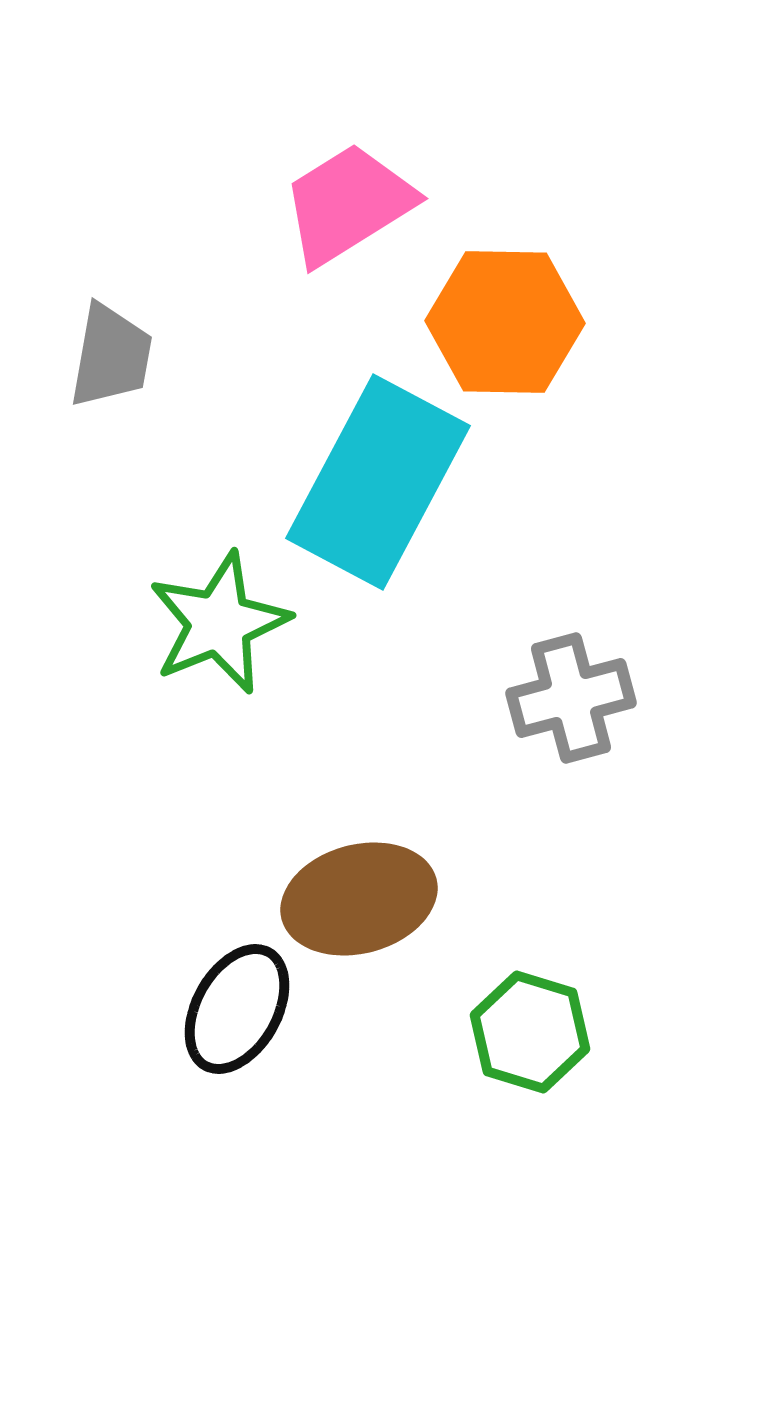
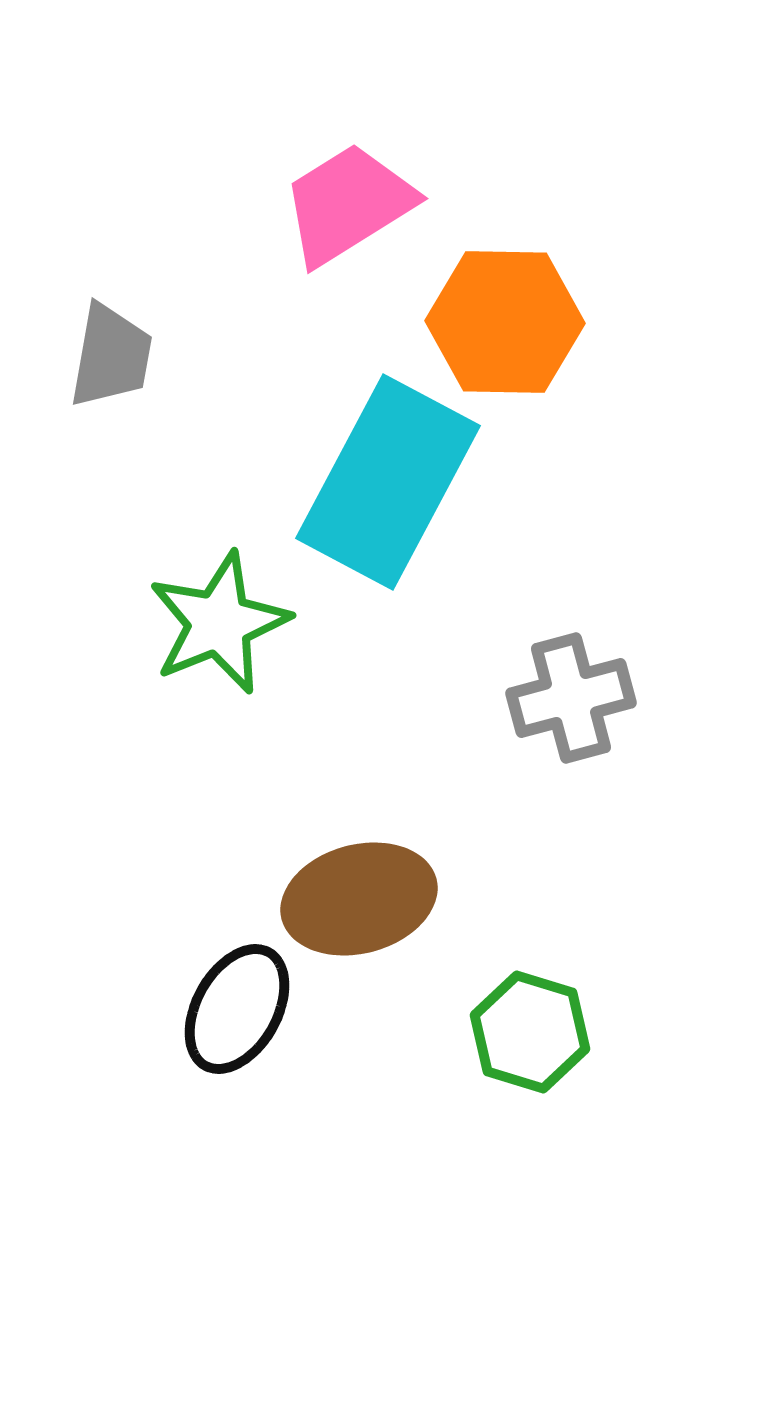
cyan rectangle: moved 10 px right
